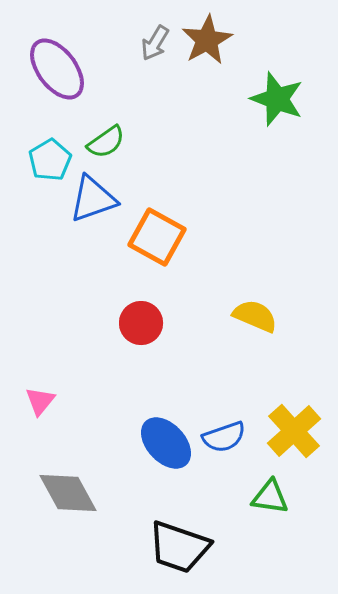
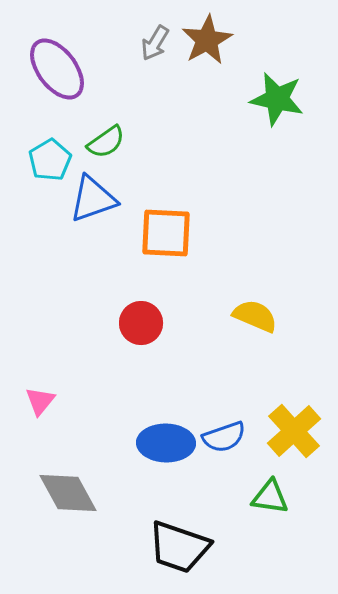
green star: rotated 8 degrees counterclockwise
orange square: moved 9 px right, 4 px up; rotated 26 degrees counterclockwise
blue ellipse: rotated 46 degrees counterclockwise
